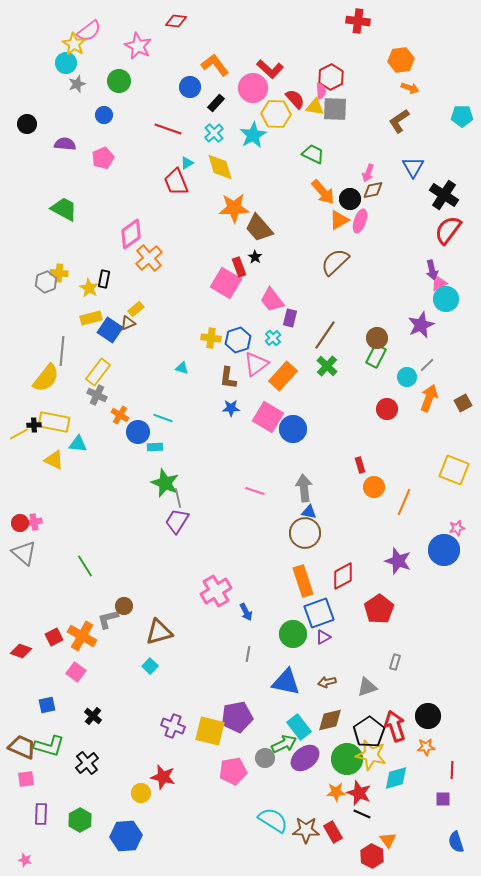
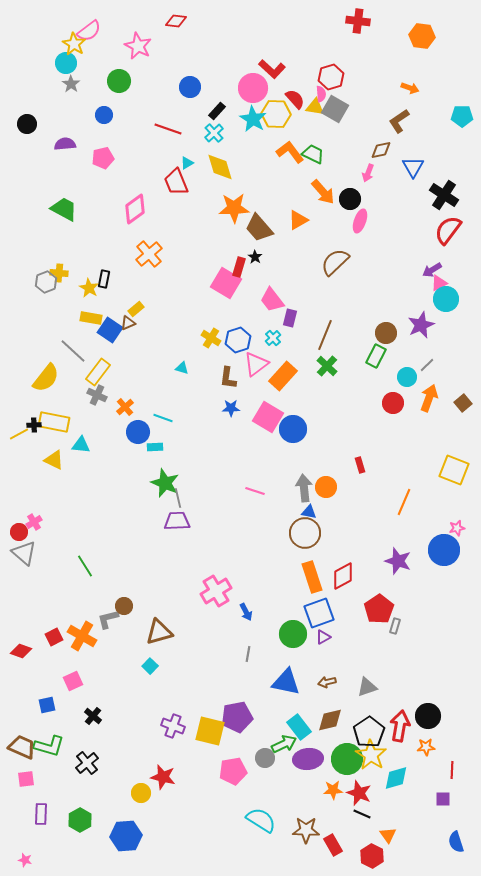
orange hexagon at (401, 60): moved 21 px right, 24 px up; rotated 15 degrees clockwise
orange L-shape at (215, 65): moved 75 px right, 87 px down
red L-shape at (270, 69): moved 2 px right
red hexagon at (331, 77): rotated 10 degrees clockwise
gray star at (77, 84): moved 6 px left; rotated 18 degrees counterclockwise
pink semicircle at (321, 91): moved 3 px down
black rectangle at (216, 103): moved 1 px right, 8 px down
gray square at (335, 109): rotated 28 degrees clockwise
cyan star at (253, 135): moved 16 px up; rotated 12 degrees counterclockwise
purple semicircle at (65, 144): rotated 10 degrees counterclockwise
pink pentagon at (103, 158): rotated 10 degrees clockwise
brown diamond at (373, 190): moved 8 px right, 40 px up
orange triangle at (339, 220): moved 41 px left
pink diamond at (131, 234): moved 4 px right, 25 px up
orange cross at (149, 258): moved 4 px up
red rectangle at (239, 267): rotated 36 degrees clockwise
purple arrow at (432, 270): rotated 72 degrees clockwise
yellow rectangle at (91, 318): rotated 25 degrees clockwise
brown line at (325, 335): rotated 12 degrees counterclockwise
yellow cross at (211, 338): rotated 24 degrees clockwise
brown circle at (377, 338): moved 9 px right, 5 px up
gray line at (62, 351): moved 11 px right; rotated 52 degrees counterclockwise
brown square at (463, 403): rotated 12 degrees counterclockwise
red circle at (387, 409): moved 6 px right, 6 px up
orange cross at (120, 415): moved 5 px right, 8 px up; rotated 18 degrees clockwise
cyan triangle at (78, 444): moved 3 px right, 1 px down
orange circle at (374, 487): moved 48 px left
purple trapezoid at (177, 521): rotated 56 degrees clockwise
pink cross at (34, 522): rotated 21 degrees counterclockwise
red circle at (20, 523): moved 1 px left, 9 px down
orange rectangle at (303, 581): moved 9 px right, 4 px up
gray rectangle at (395, 662): moved 36 px up
pink square at (76, 672): moved 3 px left, 9 px down; rotated 30 degrees clockwise
red arrow at (395, 726): moved 5 px right; rotated 28 degrees clockwise
yellow star at (371, 755): rotated 20 degrees clockwise
purple ellipse at (305, 758): moved 3 px right, 1 px down; rotated 32 degrees clockwise
orange star at (336, 792): moved 3 px left, 2 px up
cyan semicircle at (273, 820): moved 12 px left
red rectangle at (333, 832): moved 13 px down
orange triangle at (388, 840): moved 5 px up
